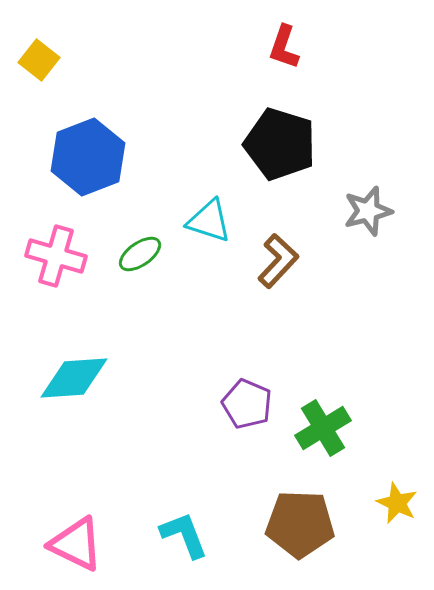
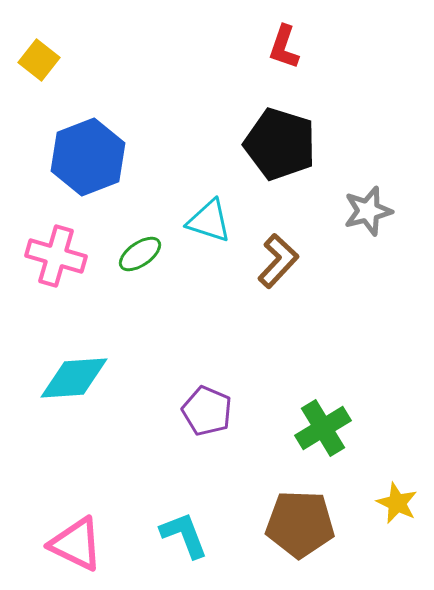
purple pentagon: moved 40 px left, 7 px down
